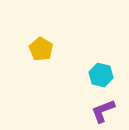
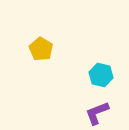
purple L-shape: moved 6 px left, 2 px down
